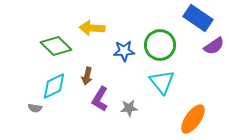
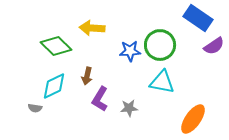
blue star: moved 6 px right
cyan triangle: rotated 40 degrees counterclockwise
